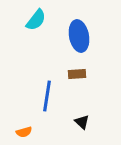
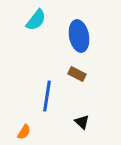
brown rectangle: rotated 30 degrees clockwise
orange semicircle: rotated 42 degrees counterclockwise
